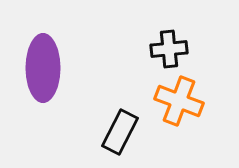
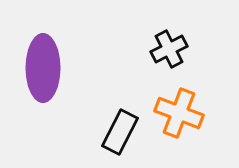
black cross: rotated 21 degrees counterclockwise
orange cross: moved 12 px down
